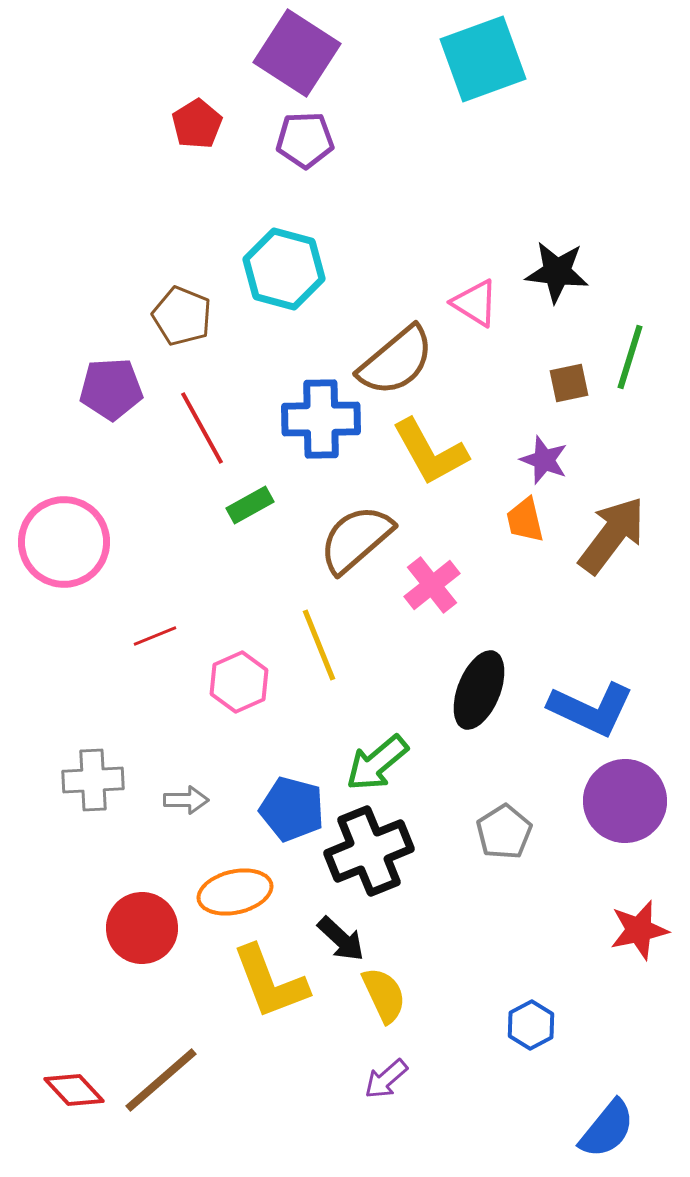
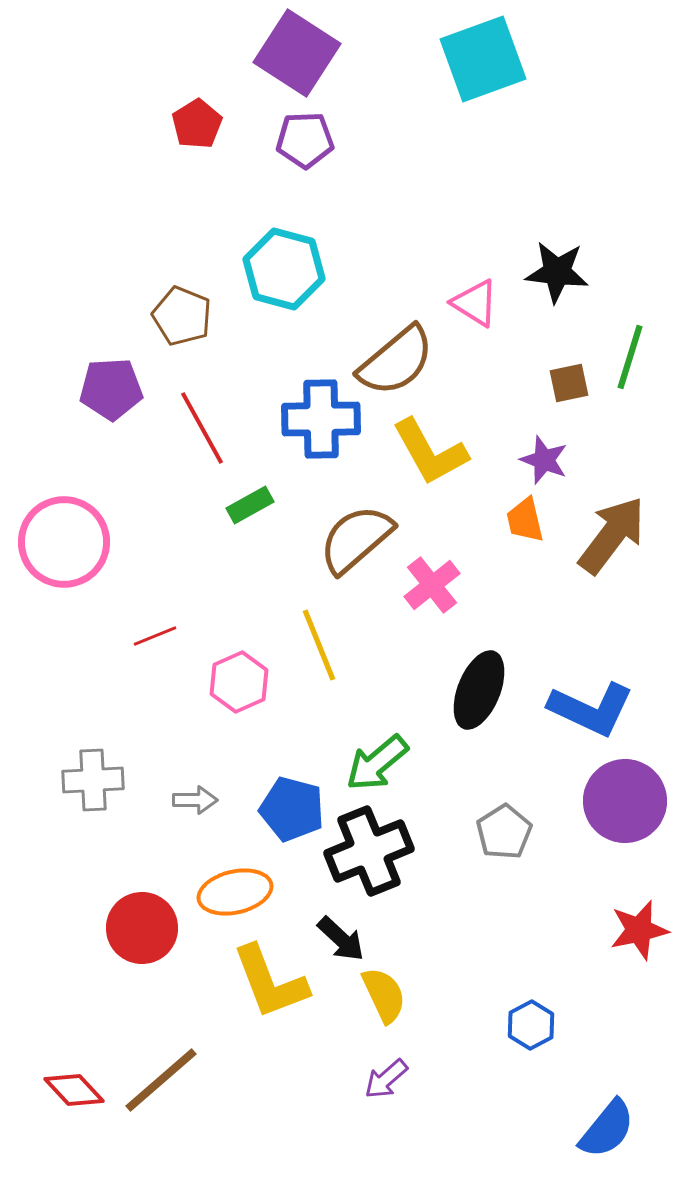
gray arrow at (186, 800): moved 9 px right
